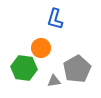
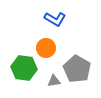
blue L-shape: rotated 75 degrees counterclockwise
orange circle: moved 5 px right
gray pentagon: rotated 12 degrees counterclockwise
